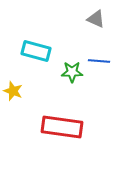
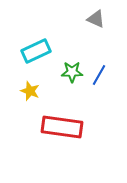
cyan rectangle: rotated 40 degrees counterclockwise
blue line: moved 14 px down; rotated 65 degrees counterclockwise
yellow star: moved 17 px right
